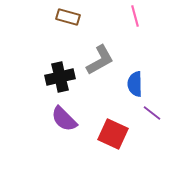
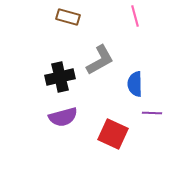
purple line: rotated 36 degrees counterclockwise
purple semicircle: moved 1 px left, 2 px up; rotated 60 degrees counterclockwise
